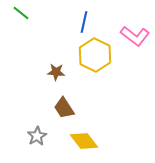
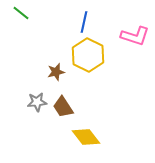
pink L-shape: rotated 20 degrees counterclockwise
yellow hexagon: moved 7 px left
brown star: rotated 18 degrees counterclockwise
brown trapezoid: moved 1 px left, 1 px up
gray star: moved 34 px up; rotated 24 degrees clockwise
yellow diamond: moved 2 px right, 4 px up
